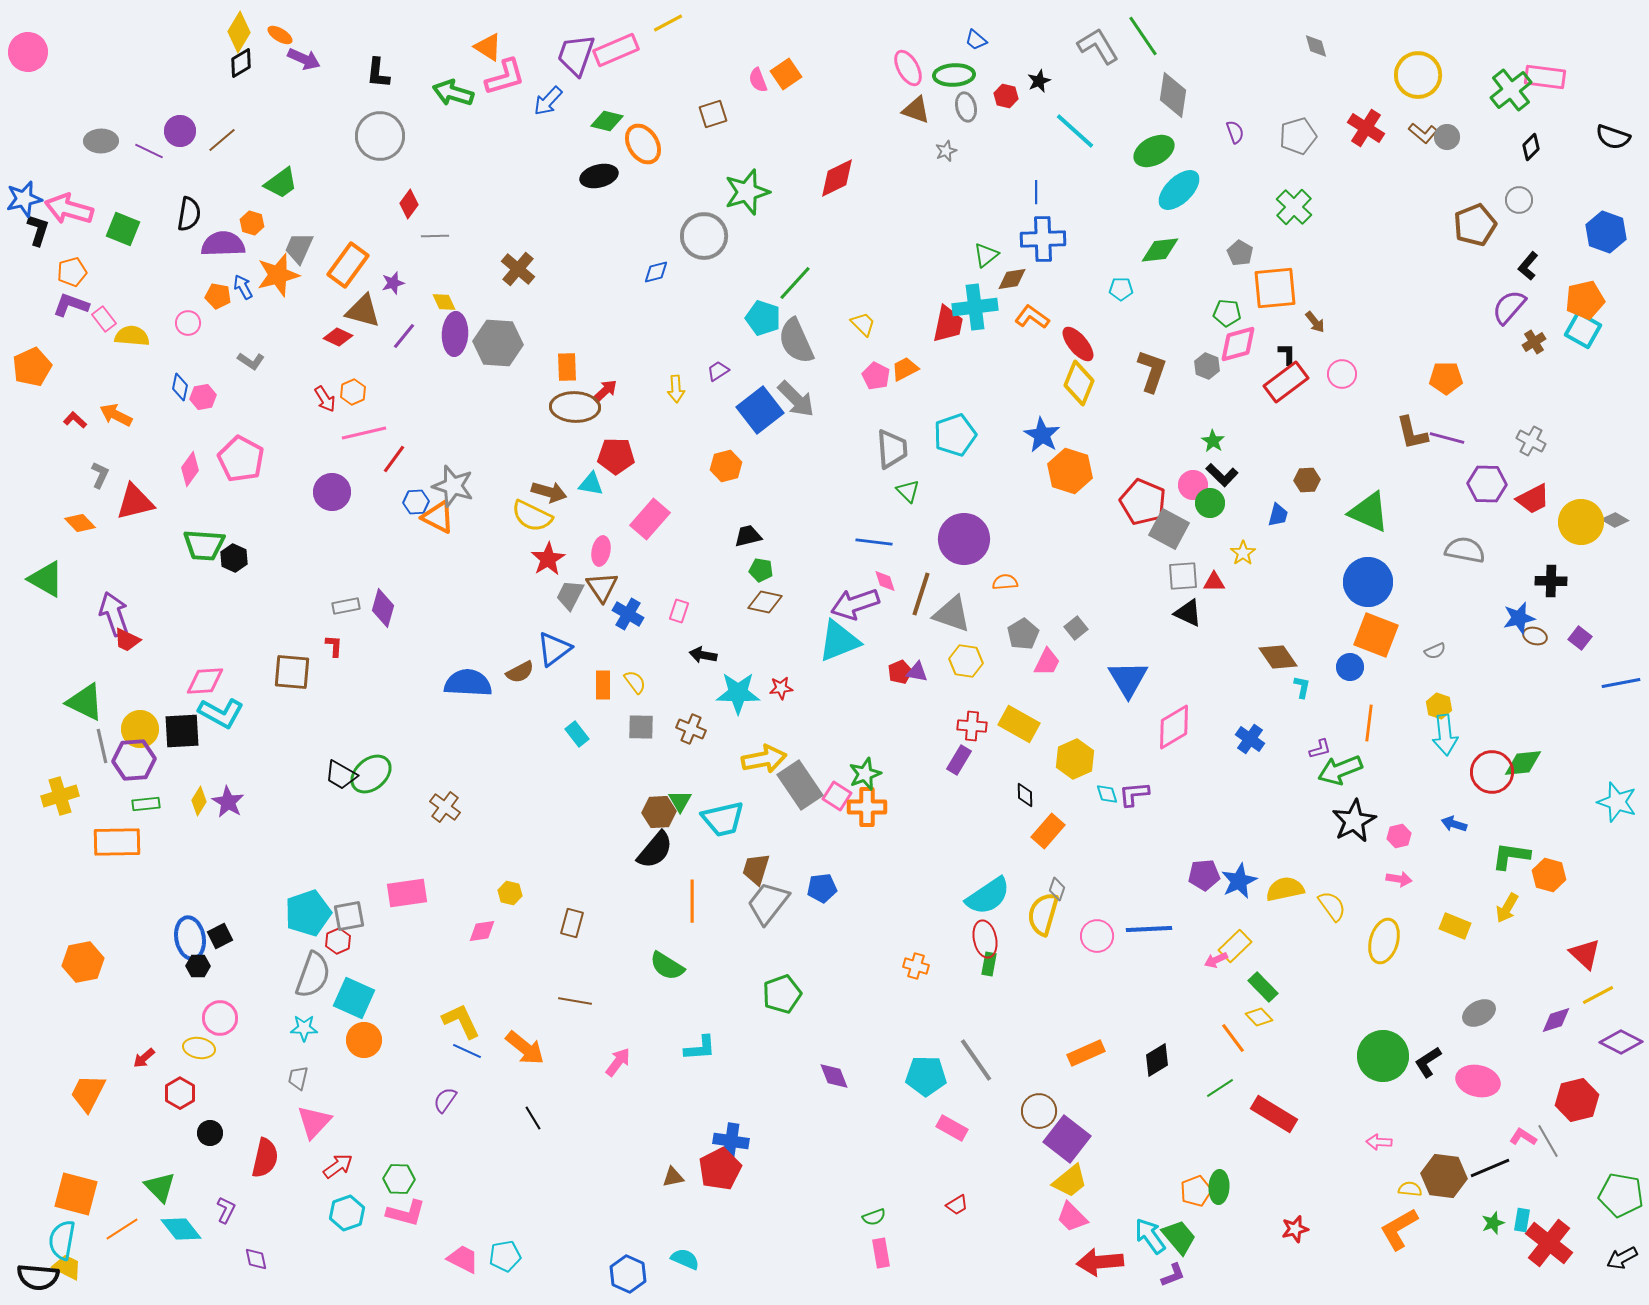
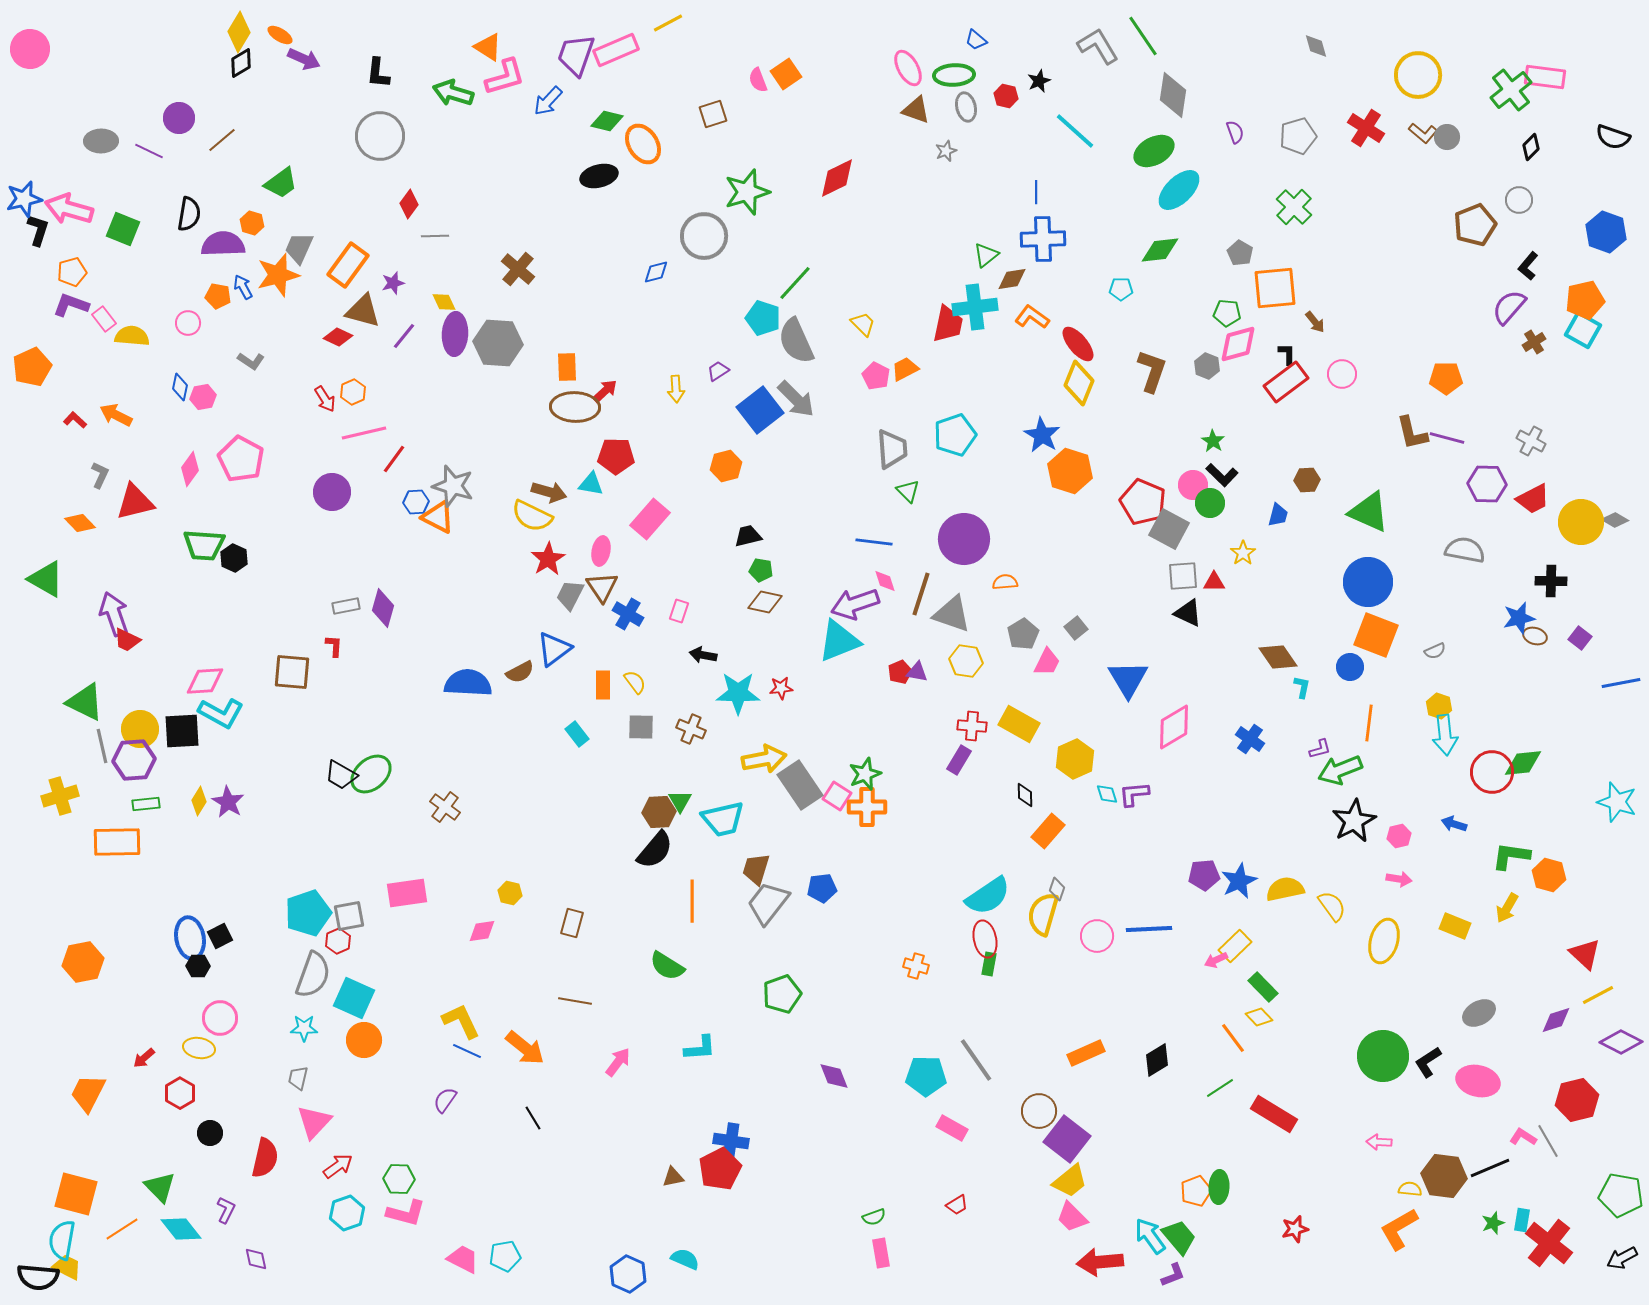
pink circle at (28, 52): moved 2 px right, 3 px up
purple circle at (180, 131): moved 1 px left, 13 px up
